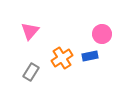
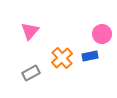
orange cross: rotated 10 degrees counterclockwise
gray rectangle: moved 1 px down; rotated 30 degrees clockwise
